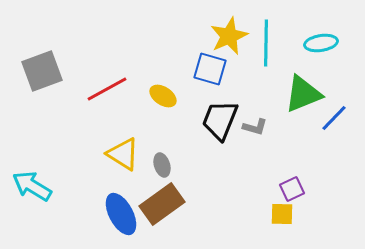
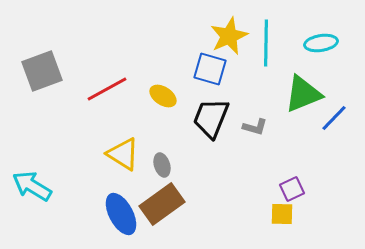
black trapezoid: moved 9 px left, 2 px up
